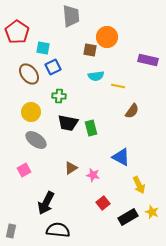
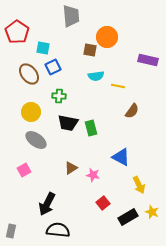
black arrow: moved 1 px right, 1 px down
